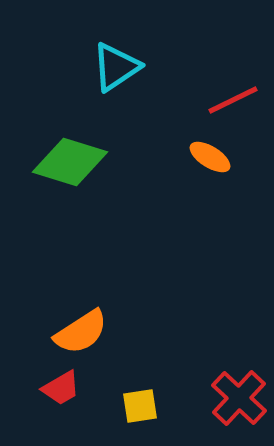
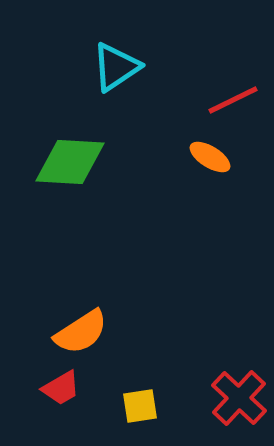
green diamond: rotated 14 degrees counterclockwise
